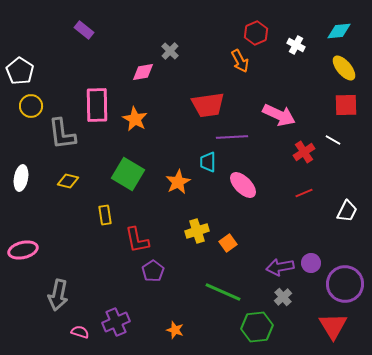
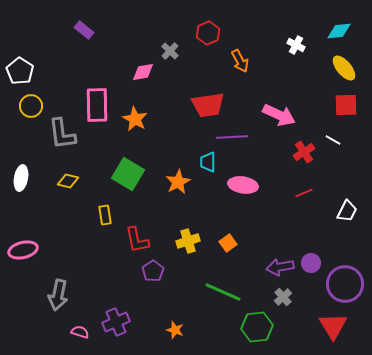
red hexagon at (256, 33): moved 48 px left
pink ellipse at (243, 185): rotated 36 degrees counterclockwise
yellow cross at (197, 231): moved 9 px left, 10 px down
